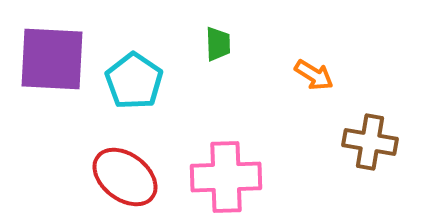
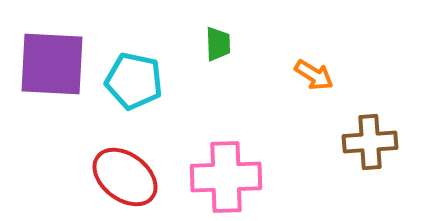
purple square: moved 5 px down
cyan pentagon: rotated 22 degrees counterclockwise
brown cross: rotated 14 degrees counterclockwise
